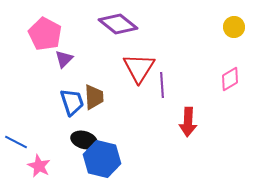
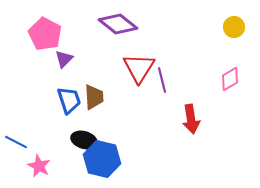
purple line: moved 5 px up; rotated 10 degrees counterclockwise
blue trapezoid: moved 3 px left, 2 px up
red arrow: moved 3 px right, 3 px up; rotated 12 degrees counterclockwise
